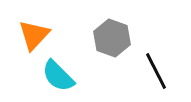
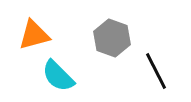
orange triangle: rotated 32 degrees clockwise
